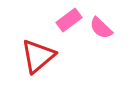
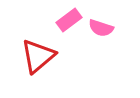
pink semicircle: rotated 25 degrees counterclockwise
